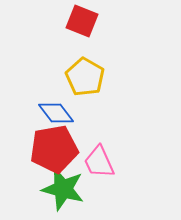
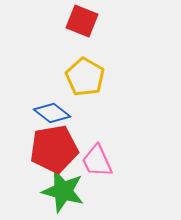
blue diamond: moved 4 px left; rotated 15 degrees counterclockwise
pink trapezoid: moved 2 px left, 1 px up
green star: moved 2 px down
